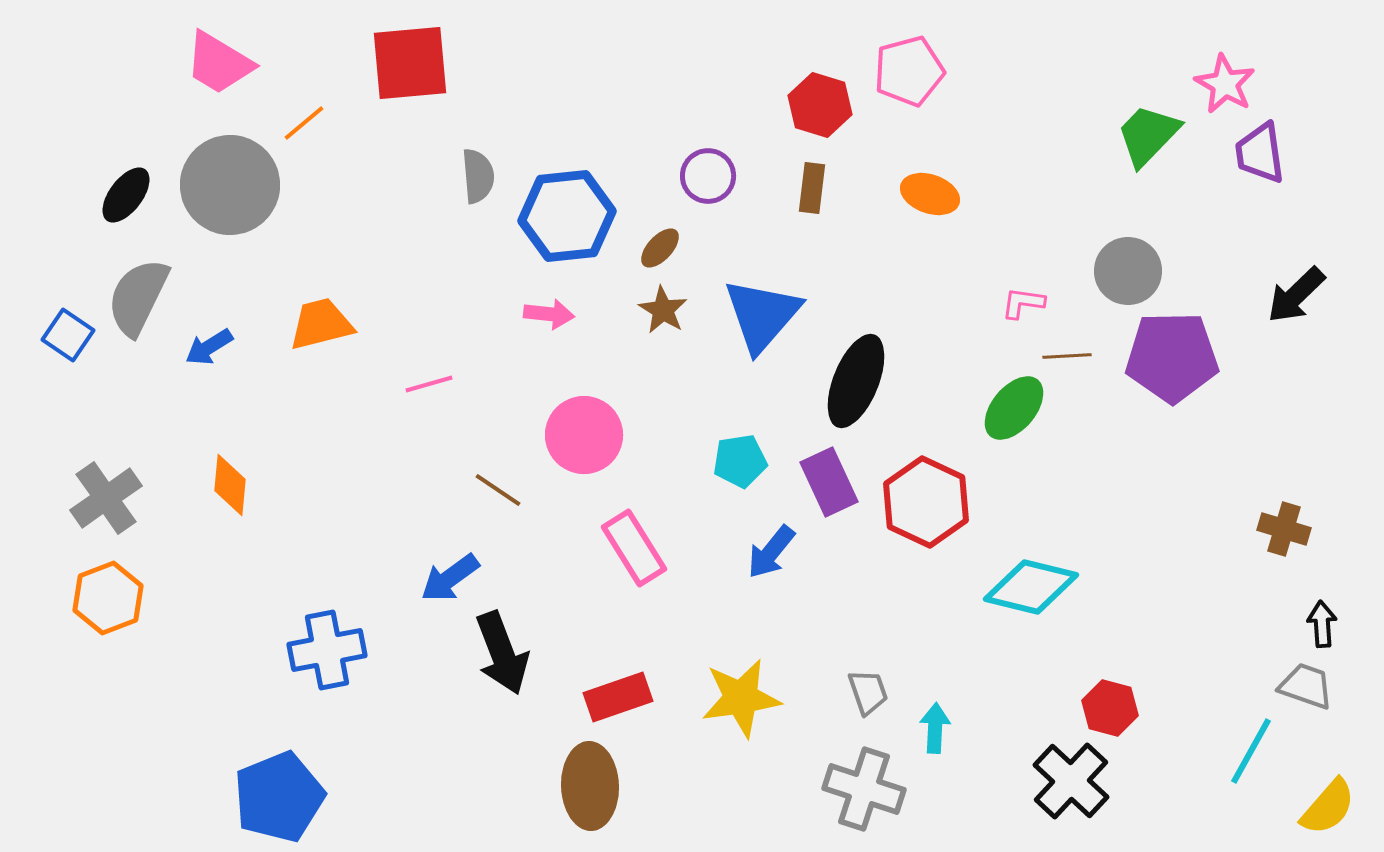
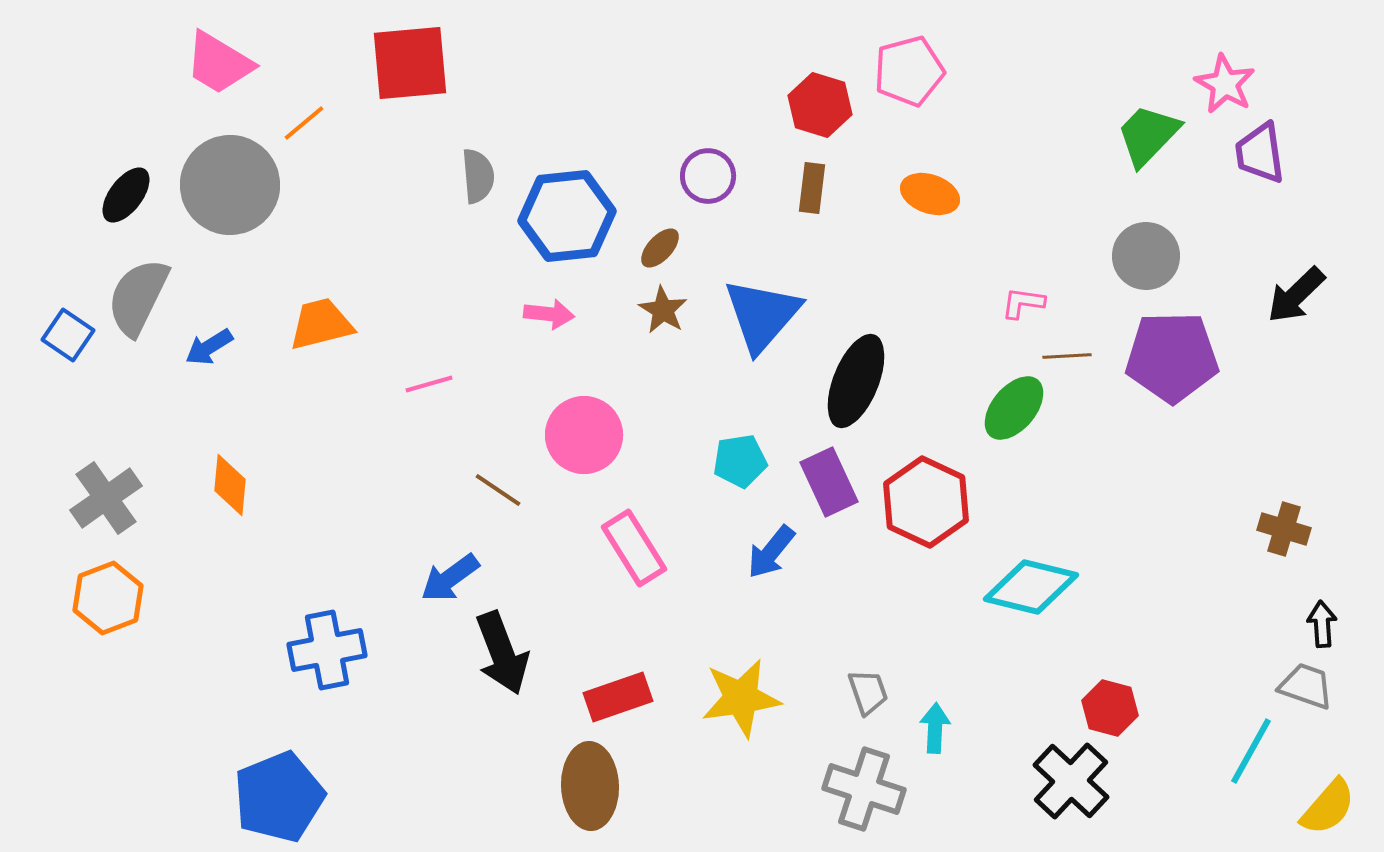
gray circle at (1128, 271): moved 18 px right, 15 px up
